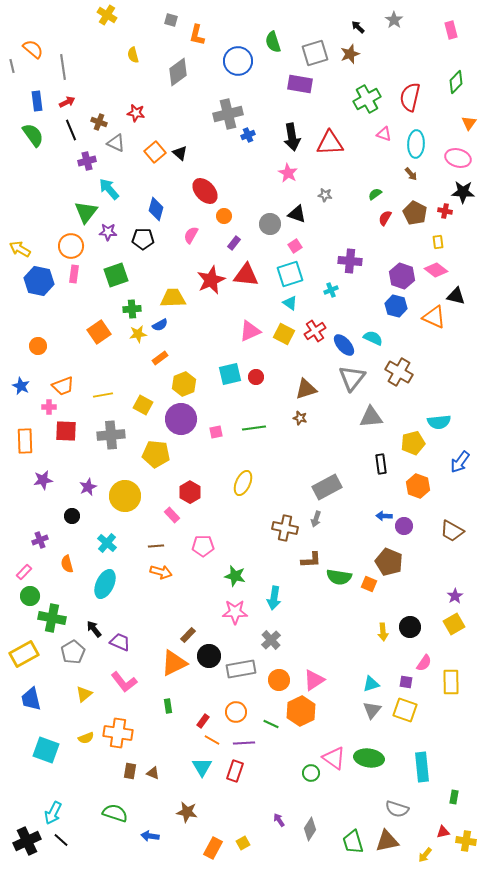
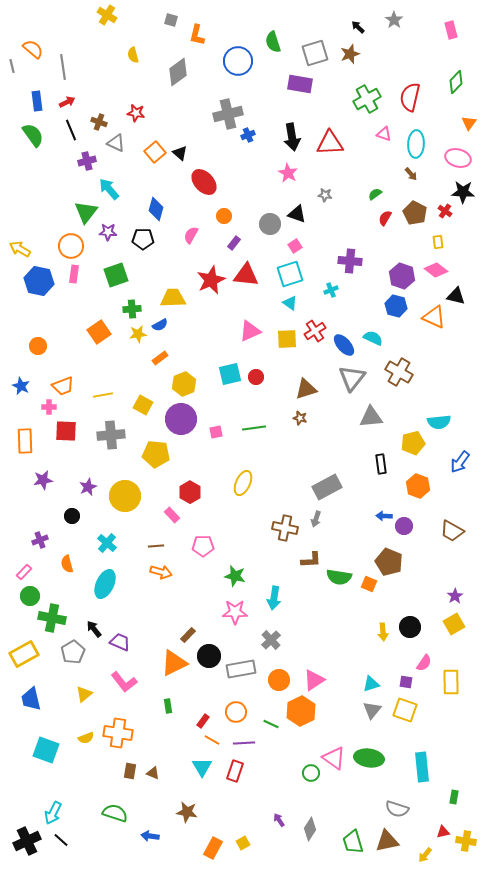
red ellipse at (205, 191): moved 1 px left, 9 px up
red cross at (445, 211): rotated 24 degrees clockwise
yellow square at (284, 334): moved 3 px right, 5 px down; rotated 30 degrees counterclockwise
